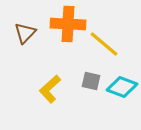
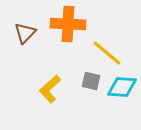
yellow line: moved 3 px right, 9 px down
cyan diamond: rotated 16 degrees counterclockwise
